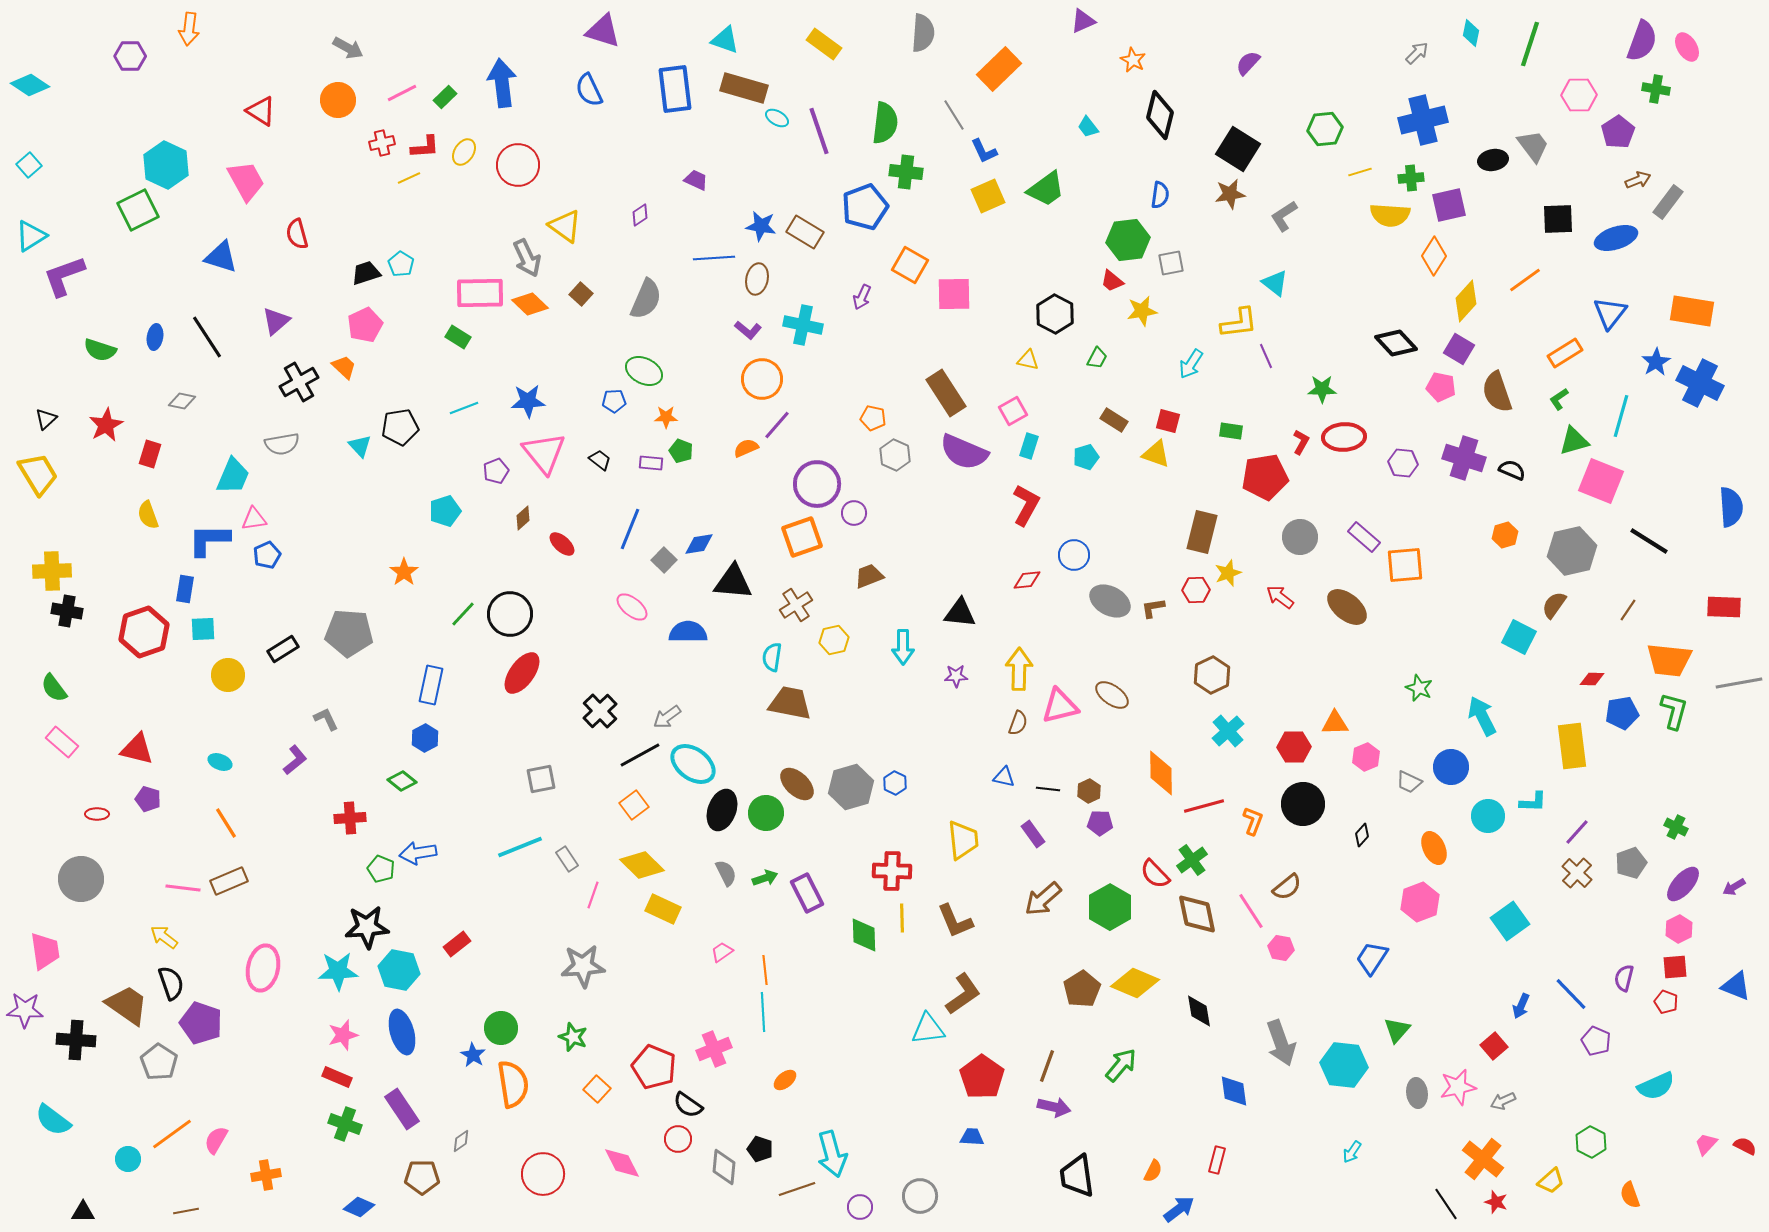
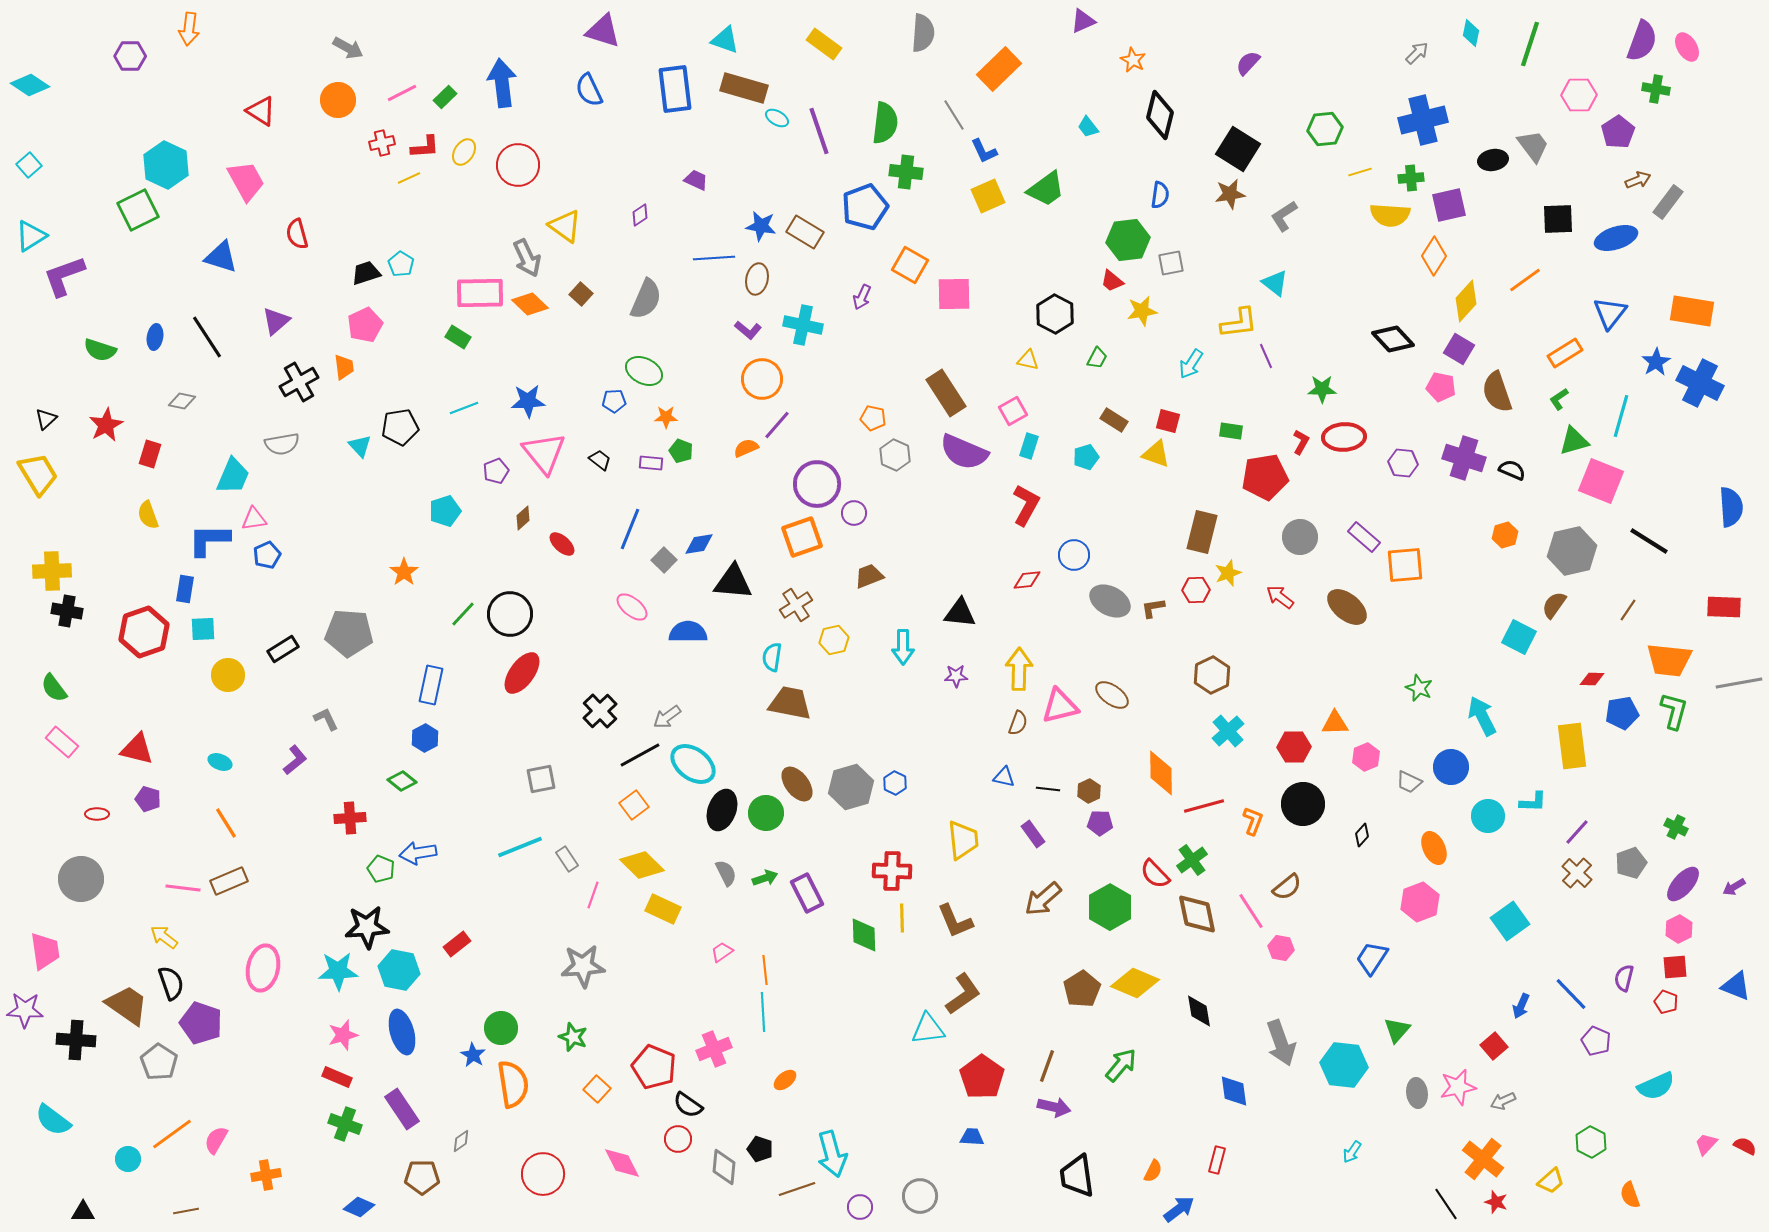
black diamond at (1396, 343): moved 3 px left, 4 px up
orange trapezoid at (344, 367): rotated 40 degrees clockwise
brown ellipse at (797, 784): rotated 9 degrees clockwise
